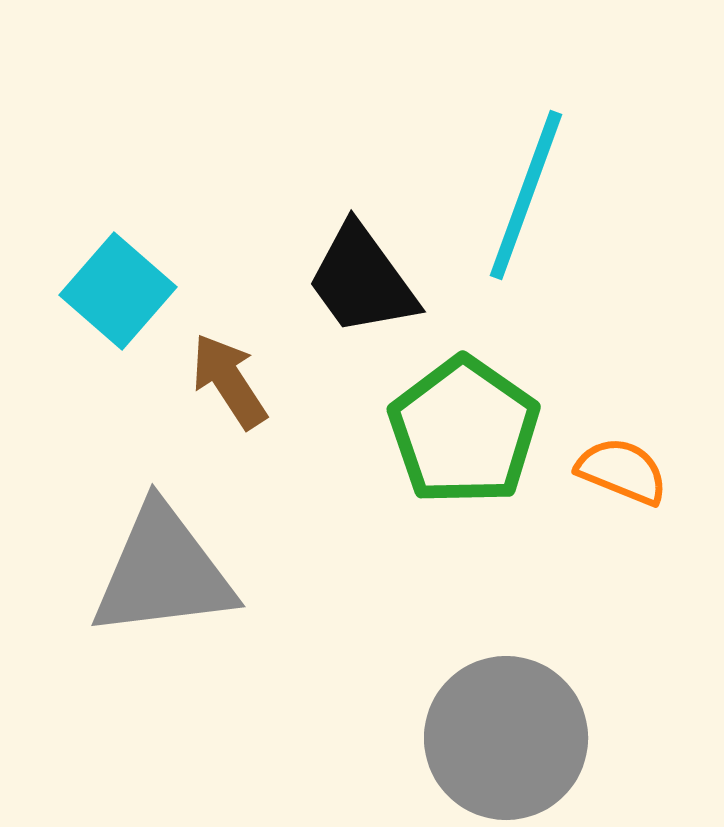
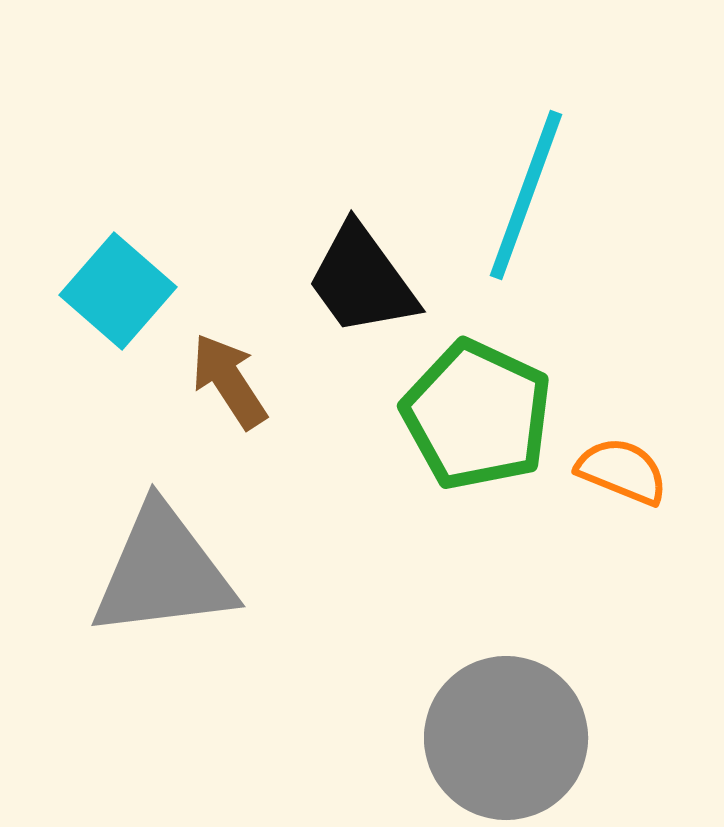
green pentagon: moved 13 px right, 16 px up; rotated 10 degrees counterclockwise
